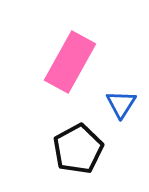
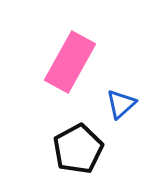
blue triangle: rotated 16 degrees clockwise
